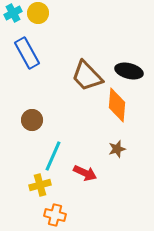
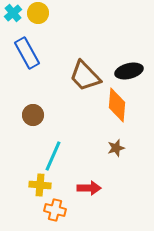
cyan cross: rotated 12 degrees counterclockwise
black ellipse: rotated 28 degrees counterclockwise
brown trapezoid: moved 2 px left
brown circle: moved 1 px right, 5 px up
brown star: moved 1 px left, 1 px up
red arrow: moved 4 px right, 15 px down; rotated 25 degrees counterclockwise
yellow cross: rotated 20 degrees clockwise
orange cross: moved 5 px up
